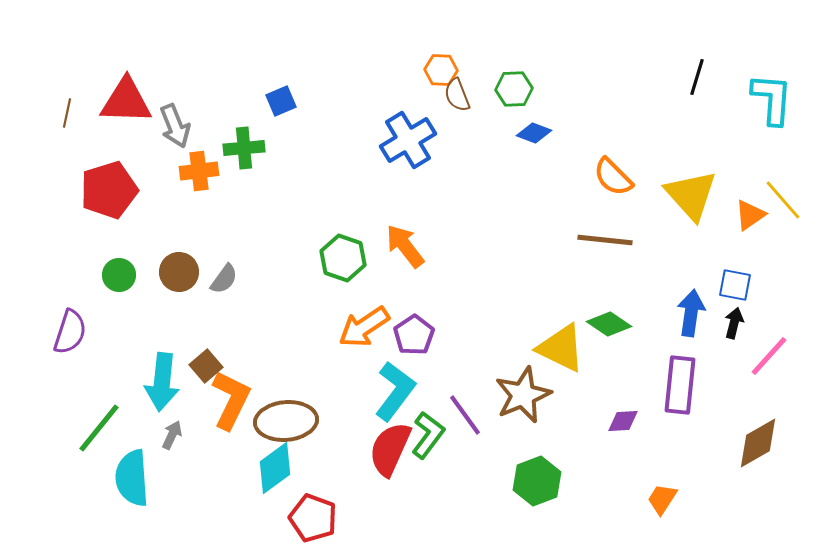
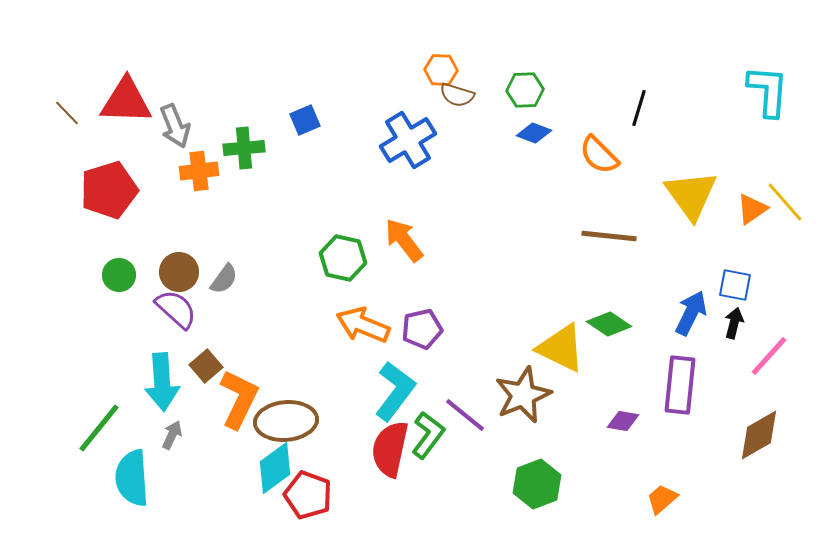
black line at (697, 77): moved 58 px left, 31 px down
green hexagon at (514, 89): moved 11 px right, 1 px down
brown semicircle at (457, 95): rotated 52 degrees counterclockwise
cyan L-shape at (772, 99): moved 4 px left, 8 px up
blue square at (281, 101): moved 24 px right, 19 px down
brown line at (67, 113): rotated 56 degrees counterclockwise
orange semicircle at (613, 177): moved 14 px left, 22 px up
yellow triangle at (691, 195): rotated 6 degrees clockwise
yellow line at (783, 200): moved 2 px right, 2 px down
orange triangle at (750, 215): moved 2 px right, 6 px up
brown line at (605, 240): moved 4 px right, 4 px up
orange arrow at (405, 246): moved 1 px left, 6 px up
green hexagon at (343, 258): rotated 6 degrees counterclockwise
blue arrow at (691, 313): rotated 18 degrees clockwise
orange arrow at (364, 327): moved 1 px left, 2 px up; rotated 56 degrees clockwise
purple semicircle at (70, 332): moved 106 px right, 23 px up; rotated 66 degrees counterclockwise
purple pentagon at (414, 335): moved 8 px right, 6 px up; rotated 21 degrees clockwise
cyan arrow at (162, 382): rotated 10 degrees counterclockwise
orange L-shape at (231, 400): moved 8 px right, 1 px up
purple line at (465, 415): rotated 15 degrees counterclockwise
purple diamond at (623, 421): rotated 12 degrees clockwise
brown diamond at (758, 443): moved 1 px right, 8 px up
red semicircle at (390, 449): rotated 12 degrees counterclockwise
green hexagon at (537, 481): moved 3 px down
orange trapezoid at (662, 499): rotated 16 degrees clockwise
red pentagon at (313, 518): moved 5 px left, 23 px up
